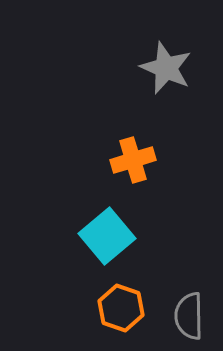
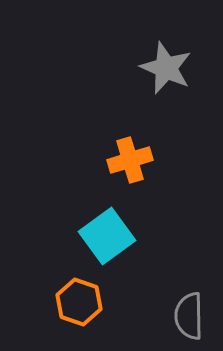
orange cross: moved 3 px left
cyan square: rotated 4 degrees clockwise
orange hexagon: moved 42 px left, 6 px up
